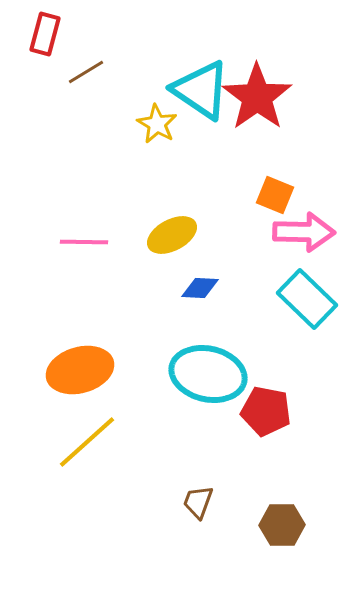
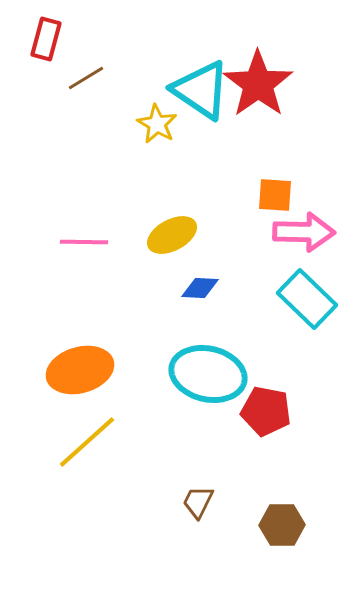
red rectangle: moved 1 px right, 5 px down
brown line: moved 6 px down
red star: moved 1 px right, 13 px up
orange square: rotated 18 degrees counterclockwise
brown trapezoid: rotated 6 degrees clockwise
